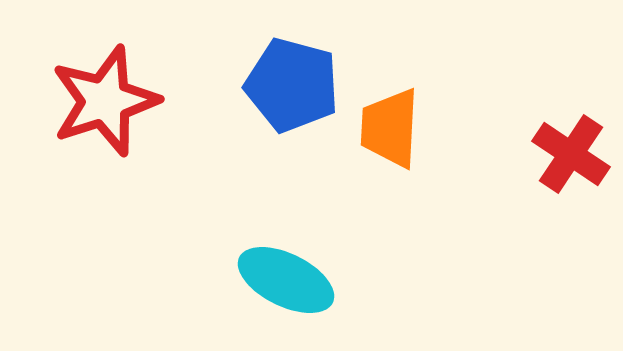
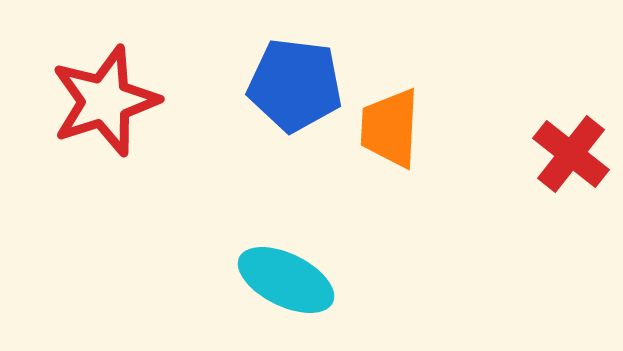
blue pentagon: moved 3 px right; rotated 8 degrees counterclockwise
red cross: rotated 4 degrees clockwise
